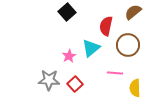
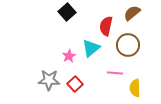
brown semicircle: moved 1 px left, 1 px down
